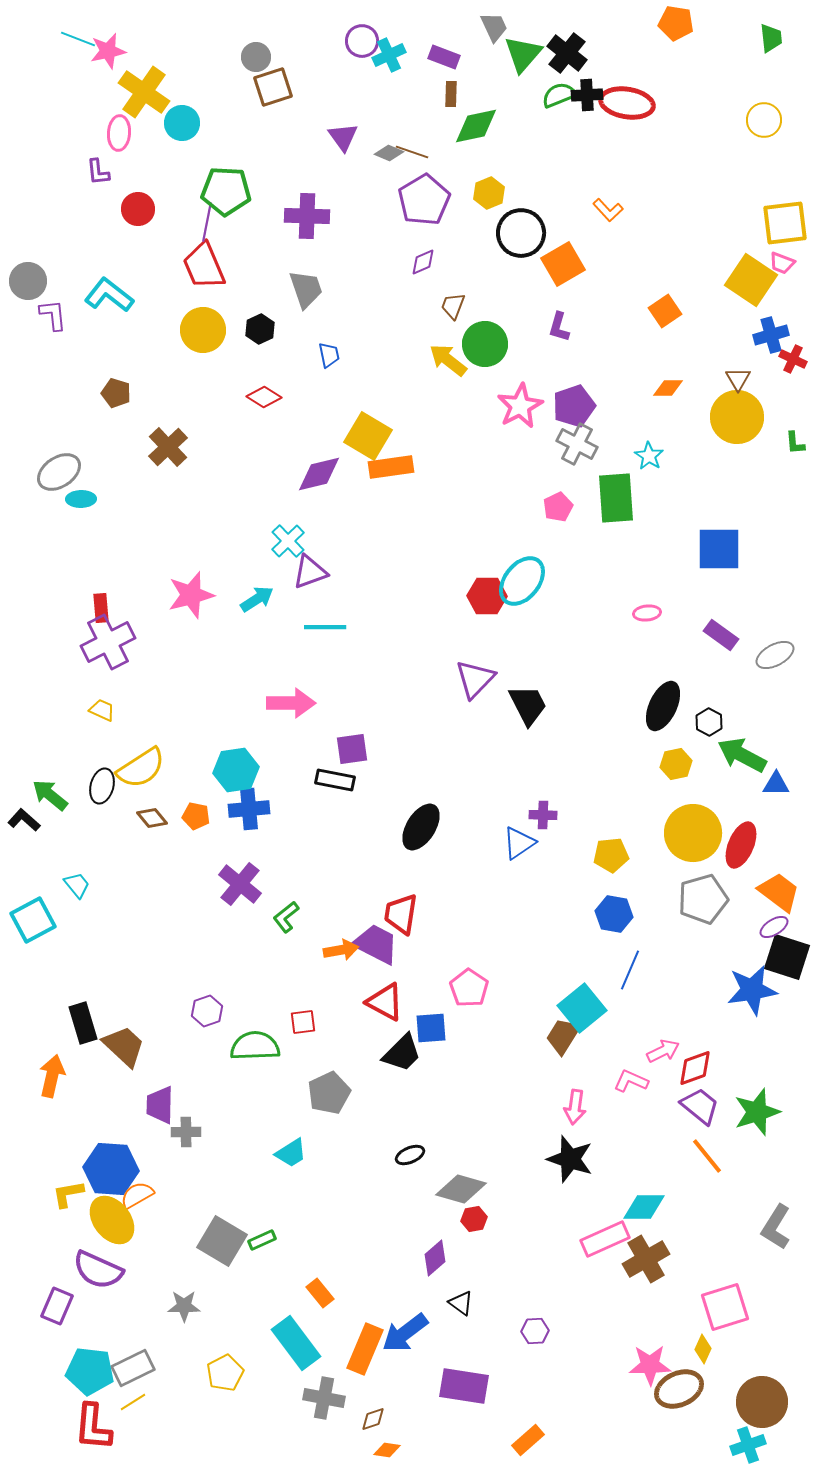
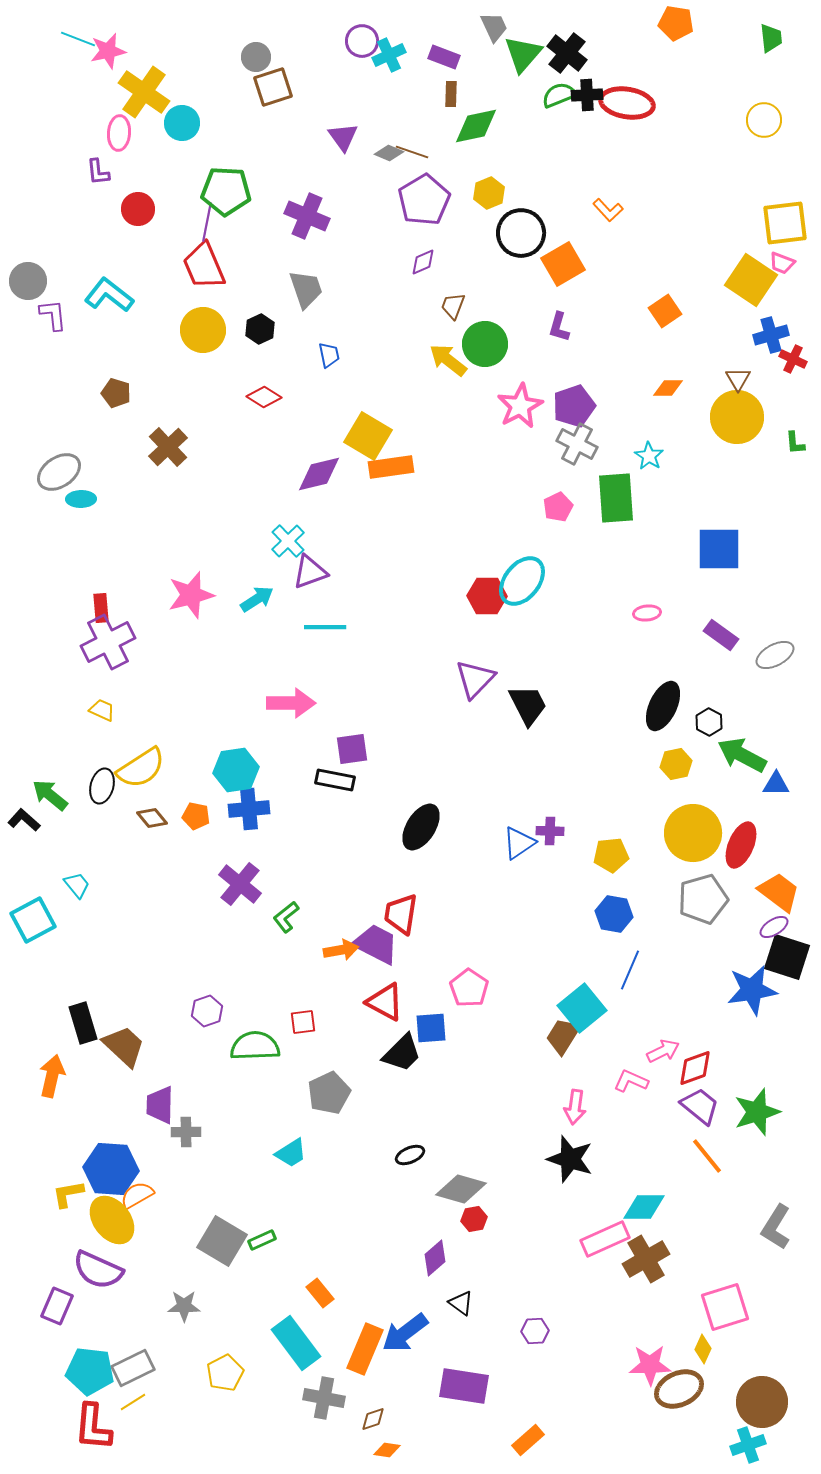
purple cross at (307, 216): rotated 21 degrees clockwise
purple cross at (543, 815): moved 7 px right, 16 px down
